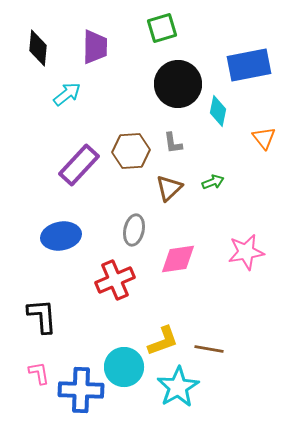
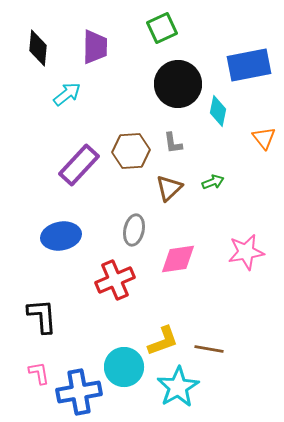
green square: rotated 8 degrees counterclockwise
blue cross: moved 2 px left, 2 px down; rotated 12 degrees counterclockwise
